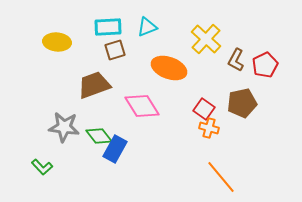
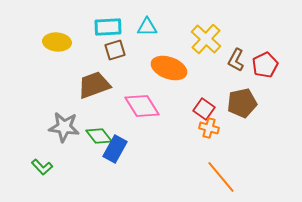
cyan triangle: rotated 20 degrees clockwise
